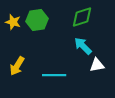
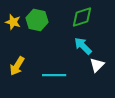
green hexagon: rotated 20 degrees clockwise
white triangle: rotated 35 degrees counterclockwise
